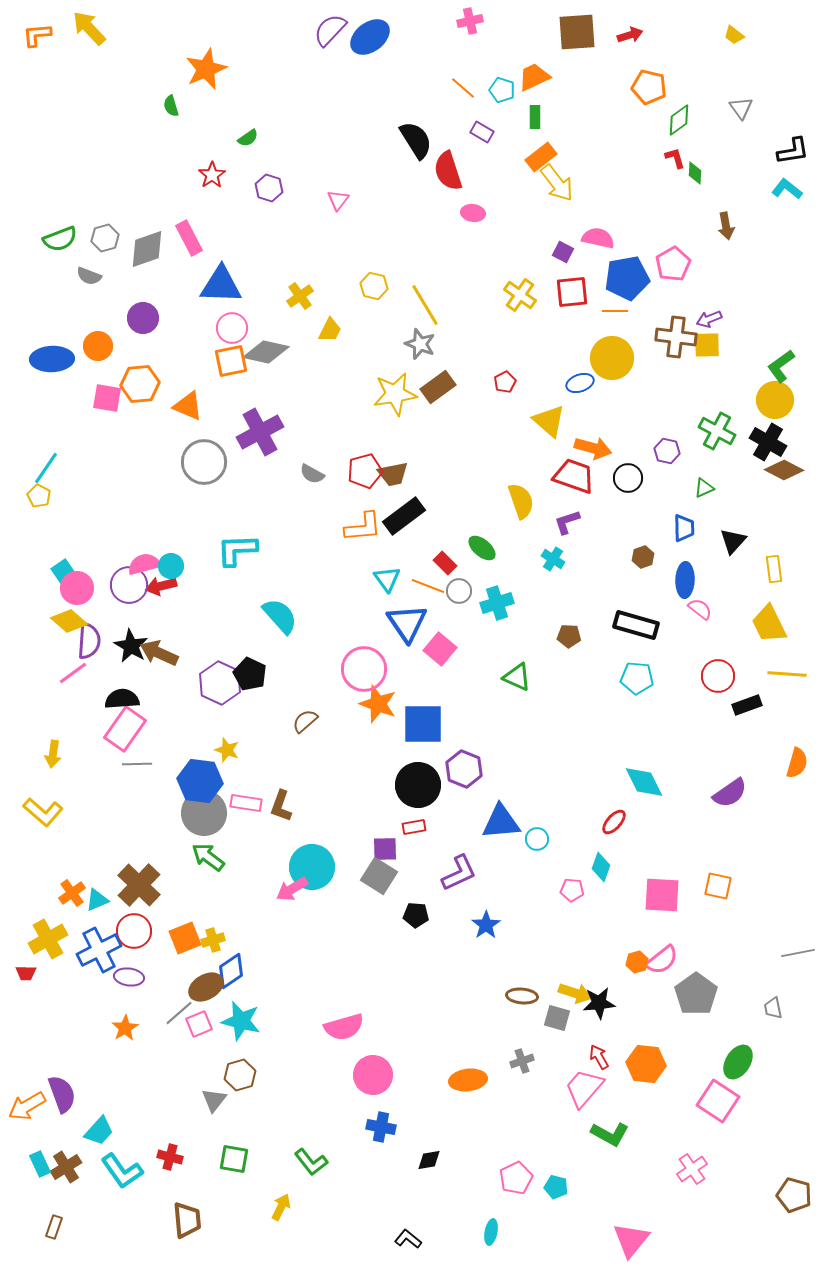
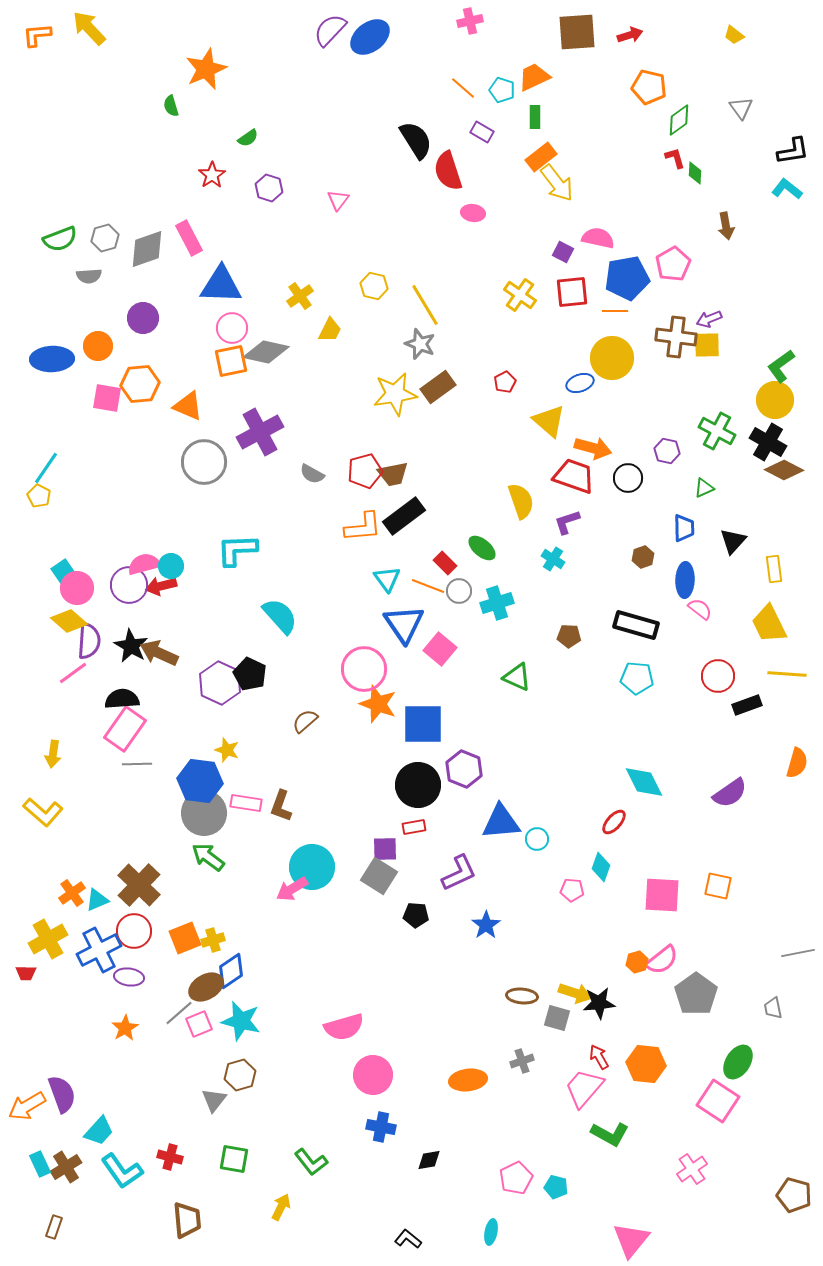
gray semicircle at (89, 276): rotated 25 degrees counterclockwise
blue triangle at (407, 623): moved 3 px left, 1 px down
